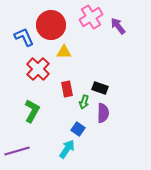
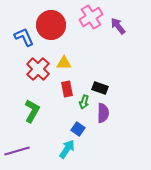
yellow triangle: moved 11 px down
